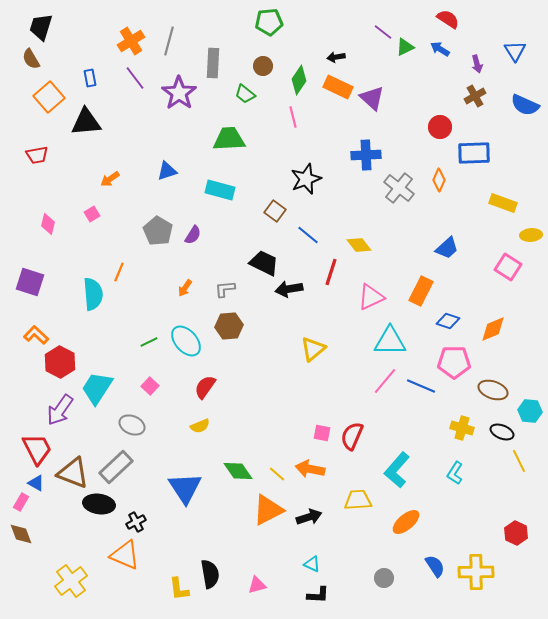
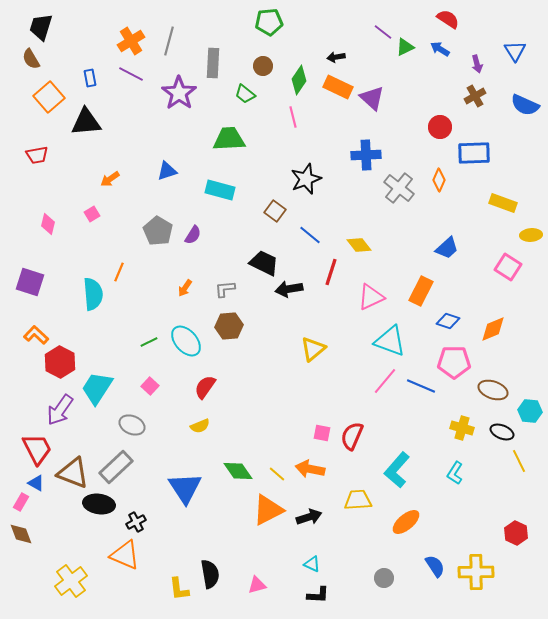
purple line at (135, 78): moved 4 px left, 4 px up; rotated 25 degrees counterclockwise
blue line at (308, 235): moved 2 px right
cyan triangle at (390, 341): rotated 20 degrees clockwise
